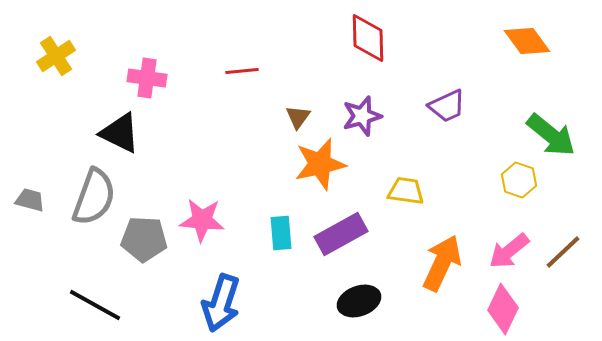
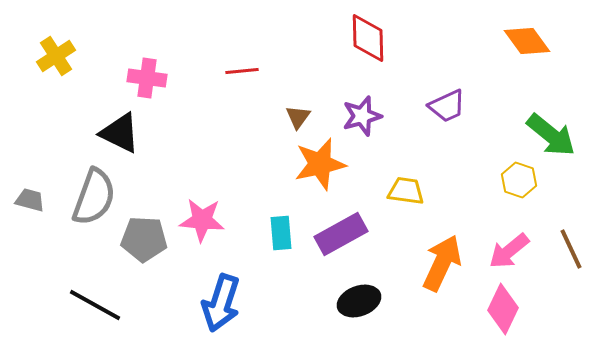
brown line: moved 8 px right, 3 px up; rotated 72 degrees counterclockwise
